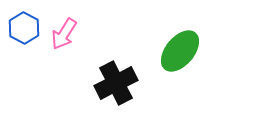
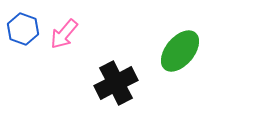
blue hexagon: moved 1 px left, 1 px down; rotated 8 degrees counterclockwise
pink arrow: rotated 8 degrees clockwise
